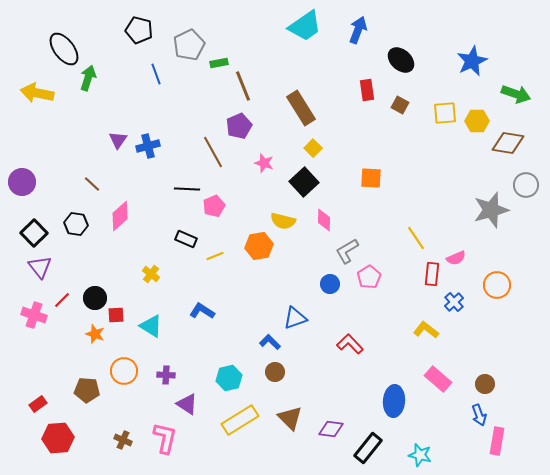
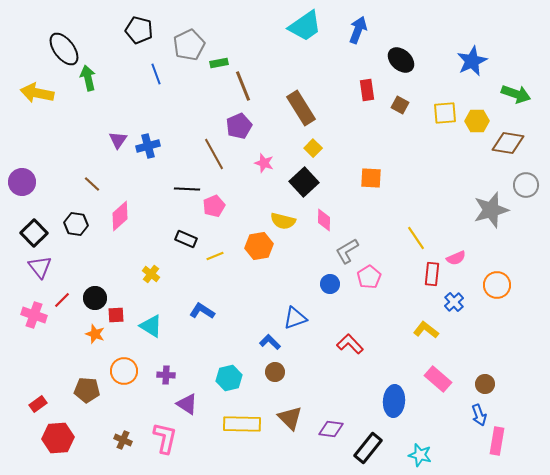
green arrow at (88, 78): rotated 30 degrees counterclockwise
brown line at (213, 152): moved 1 px right, 2 px down
yellow rectangle at (240, 420): moved 2 px right, 4 px down; rotated 33 degrees clockwise
